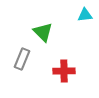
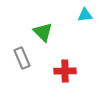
gray rectangle: moved 1 px up; rotated 45 degrees counterclockwise
red cross: moved 1 px right
